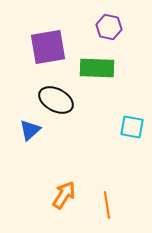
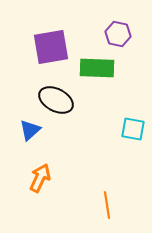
purple hexagon: moved 9 px right, 7 px down
purple square: moved 3 px right
cyan square: moved 1 px right, 2 px down
orange arrow: moved 24 px left, 17 px up; rotated 8 degrees counterclockwise
